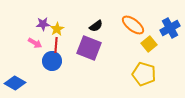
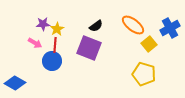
red line: moved 1 px left
